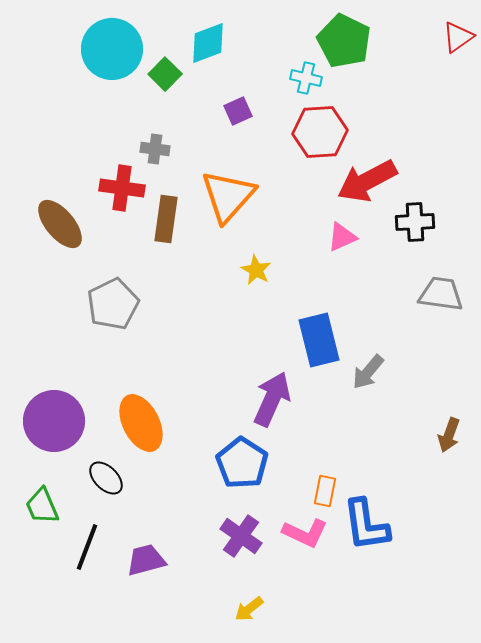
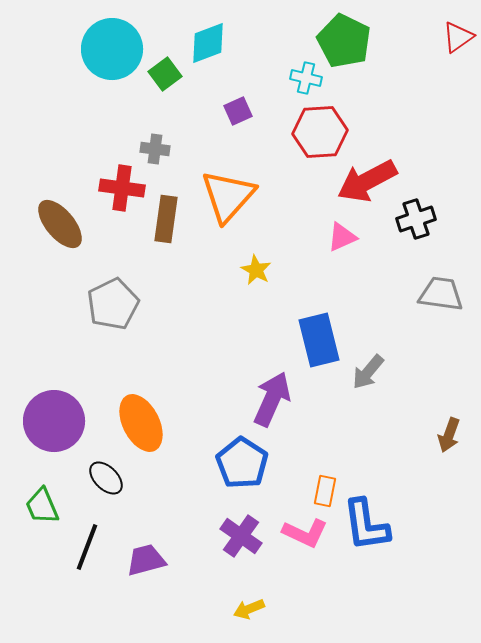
green square: rotated 8 degrees clockwise
black cross: moved 1 px right, 3 px up; rotated 15 degrees counterclockwise
yellow arrow: rotated 16 degrees clockwise
